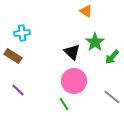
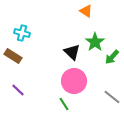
cyan cross: rotated 21 degrees clockwise
